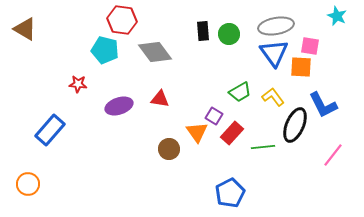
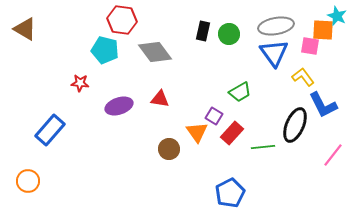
black rectangle: rotated 18 degrees clockwise
orange square: moved 22 px right, 37 px up
red star: moved 2 px right, 1 px up
yellow L-shape: moved 30 px right, 20 px up
orange circle: moved 3 px up
